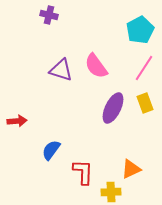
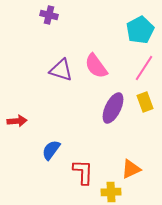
yellow rectangle: moved 1 px up
